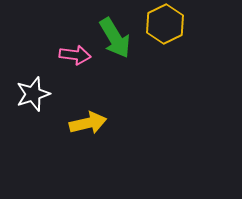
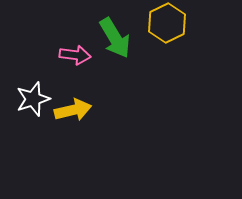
yellow hexagon: moved 2 px right, 1 px up
white star: moved 5 px down
yellow arrow: moved 15 px left, 13 px up
